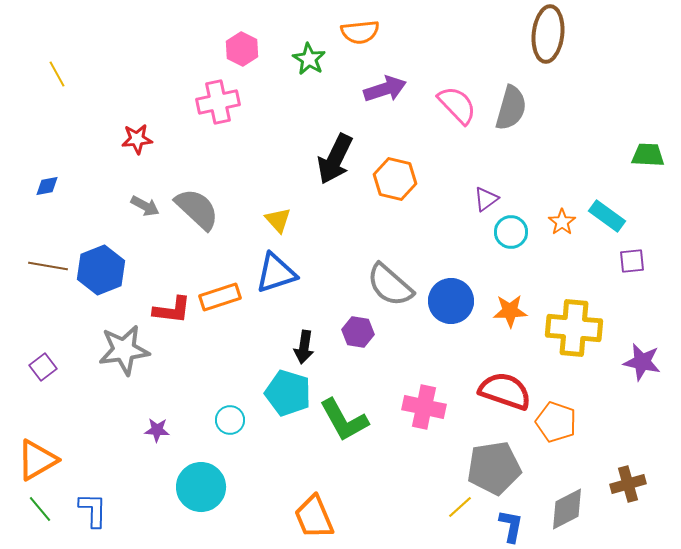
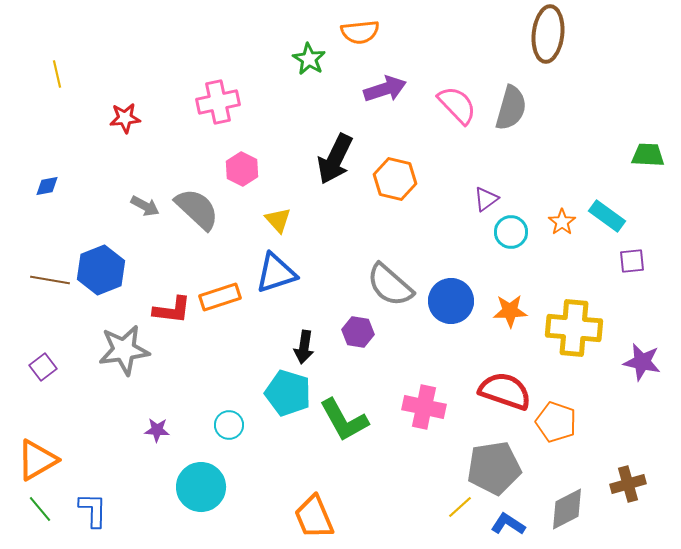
pink hexagon at (242, 49): moved 120 px down
yellow line at (57, 74): rotated 16 degrees clockwise
red star at (137, 139): moved 12 px left, 21 px up
brown line at (48, 266): moved 2 px right, 14 px down
cyan circle at (230, 420): moved 1 px left, 5 px down
blue L-shape at (511, 526): moved 3 px left, 2 px up; rotated 68 degrees counterclockwise
